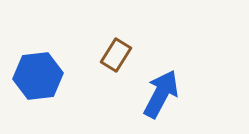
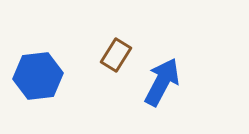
blue arrow: moved 1 px right, 12 px up
